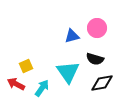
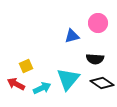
pink circle: moved 1 px right, 5 px up
black semicircle: rotated 12 degrees counterclockwise
cyan triangle: moved 7 px down; rotated 15 degrees clockwise
black diamond: rotated 45 degrees clockwise
cyan arrow: rotated 30 degrees clockwise
